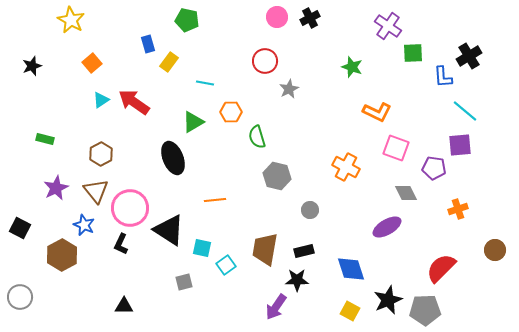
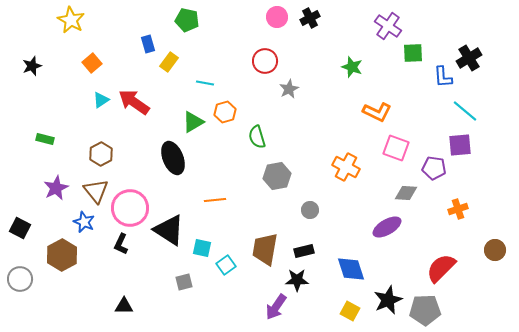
black cross at (469, 56): moved 2 px down
orange hexagon at (231, 112): moved 6 px left; rotated 15 degrees counterclockwise
gray hexagon at (277, 176): rotated 24 degrees counterclockwise
gray diamond at (406, 193): rotated 60 degrees counterclockwise
blue star at (84, 225): moved 3 px up
gray circle at (20, 297): moved 18 px up
